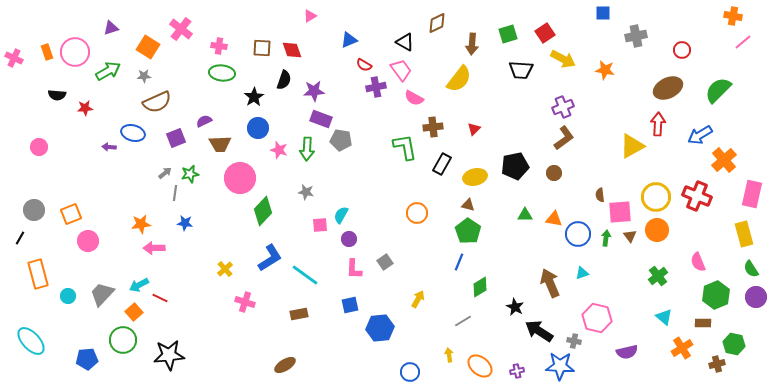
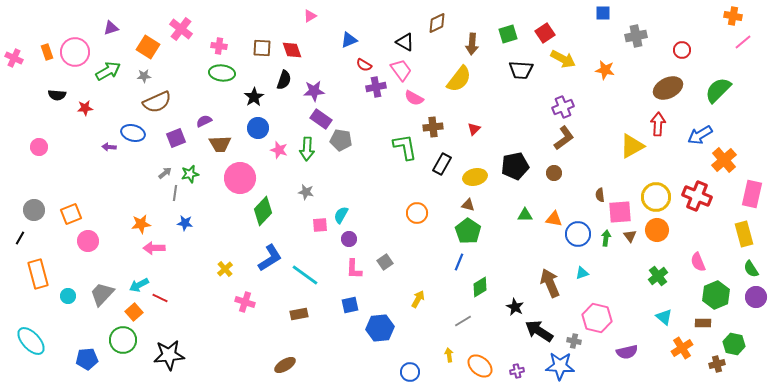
purple rectangle at (321, 119): rotated 15 degrees clockwise
